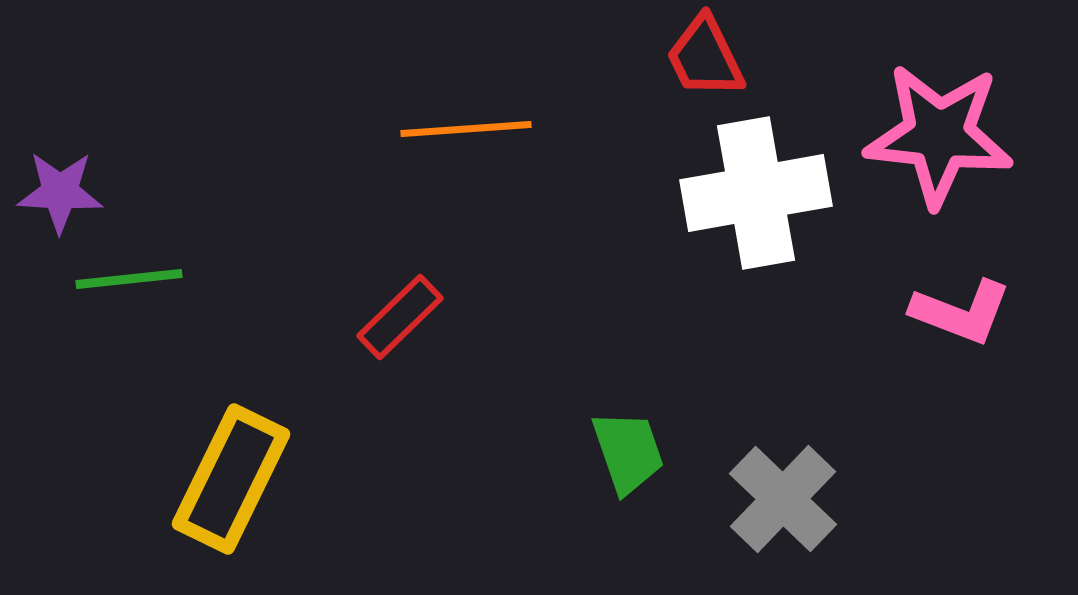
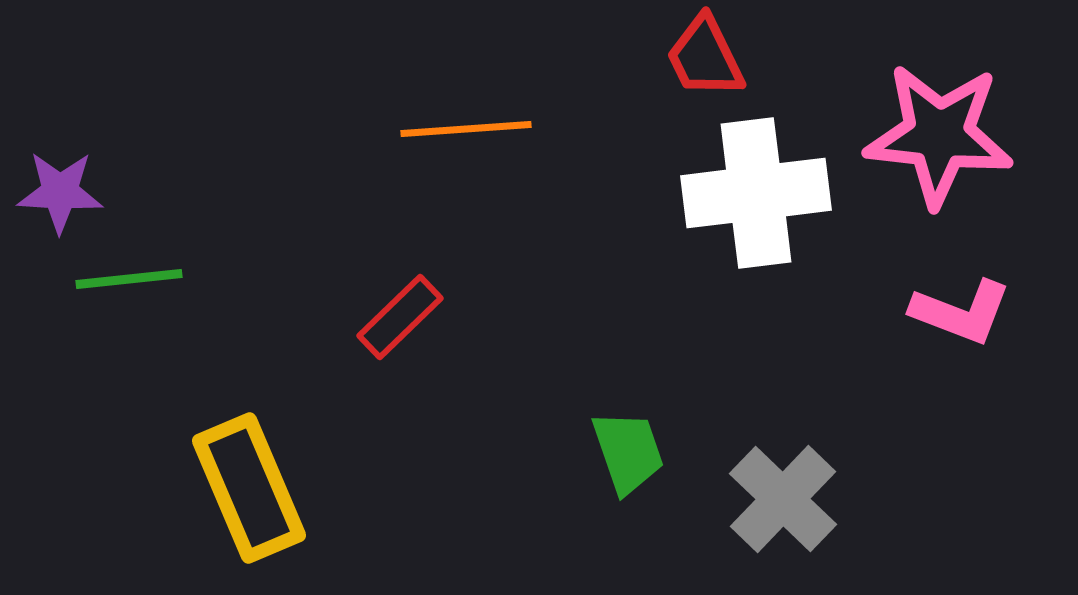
white cross: rotated 3 degrees clockwise
yellow rectangle: moved 18 px right, 9 px down; rotated 49 degrees counterclockwise
